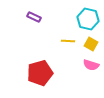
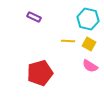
yellow square: moved 2 px left
pink semicircle: moved 1 px left, 1 px down; rotated 14 degrees clockwise
